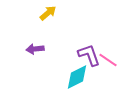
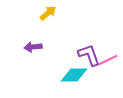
purple arrow: moved 2 px left, 2 px up
pink line: rotated 60 degrees counterclockwise
cyan diamond: moved 3 px left, 2 px up; rotated 28 degrees clockwise
